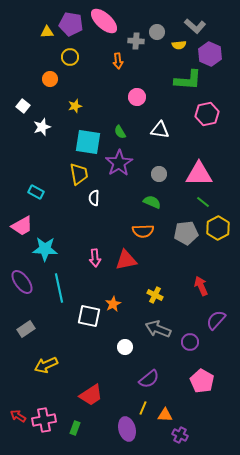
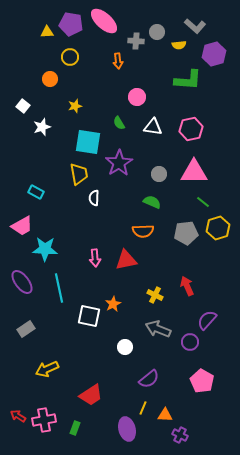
purple hexagon at (210, 54): moved 4 px right; rotated 20 degrees clockwise
pink hexagon at (207, 114): moved 16 px left, 15 px down
white triangle at (160, 130): moved 7 px left, 3 px up
green semicircle at (120, 132): moved 1 px left, 9 px up
pink triangle at (199, 174): moved 5 px left, 2 px up
yellow hexagon at (218, 228): rotated 10 degrees clockwise
red arrow at (201, 286): moved 14 px left
purple semicircle at (216, 320): moved 9 px left
yellow arrow at (46, 365): moved 1 px right, 4 px down
